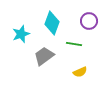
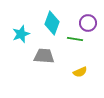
purple circle: moved 1 px left, 2 px down
green line: moved 1 px right, 5 px up
gray trapezoid: rotated 40 degrees clockwise
